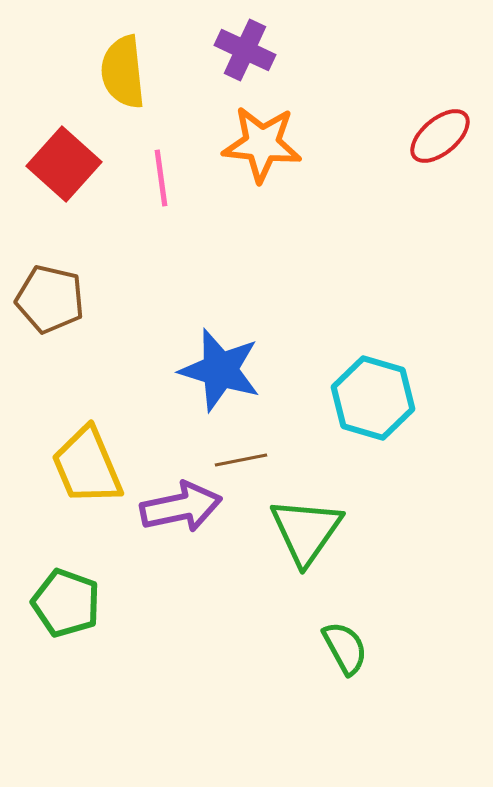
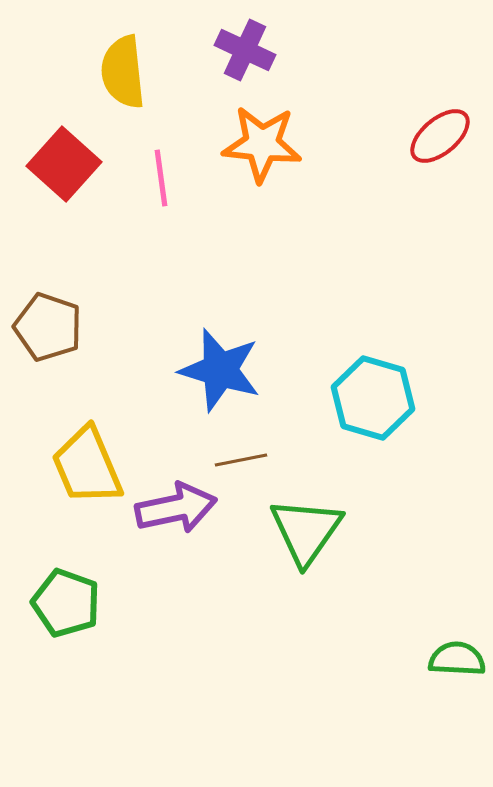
brown pentagon: moved 2 px left, 28 px down; rotated 6 degrees clockwise
purple arrow: moved 5 px left, 1 px down
green semicircle: moved 112 px right, 11 px down; rotated 58 degrees counterclockwise
